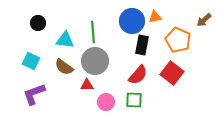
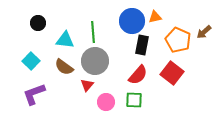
brown arrow: moved 12 px down
cyan square: rotated 18 degrees clockwise
red triangle: rotated 48 degrees counterclockwise
